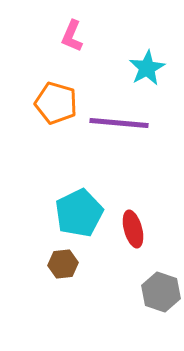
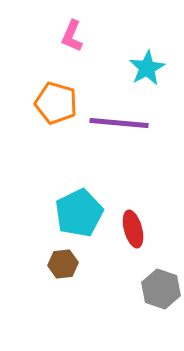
gray hexagon: moved 3 px up
